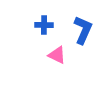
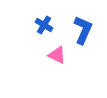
blue cross: rotated 30 degrees clockwise
